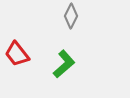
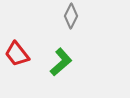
green L-shape: moved 3 px left, 2 px up
